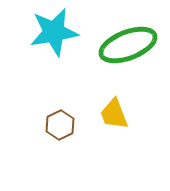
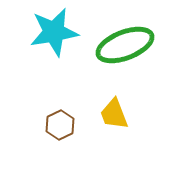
green ellipse: moved 3 px left
